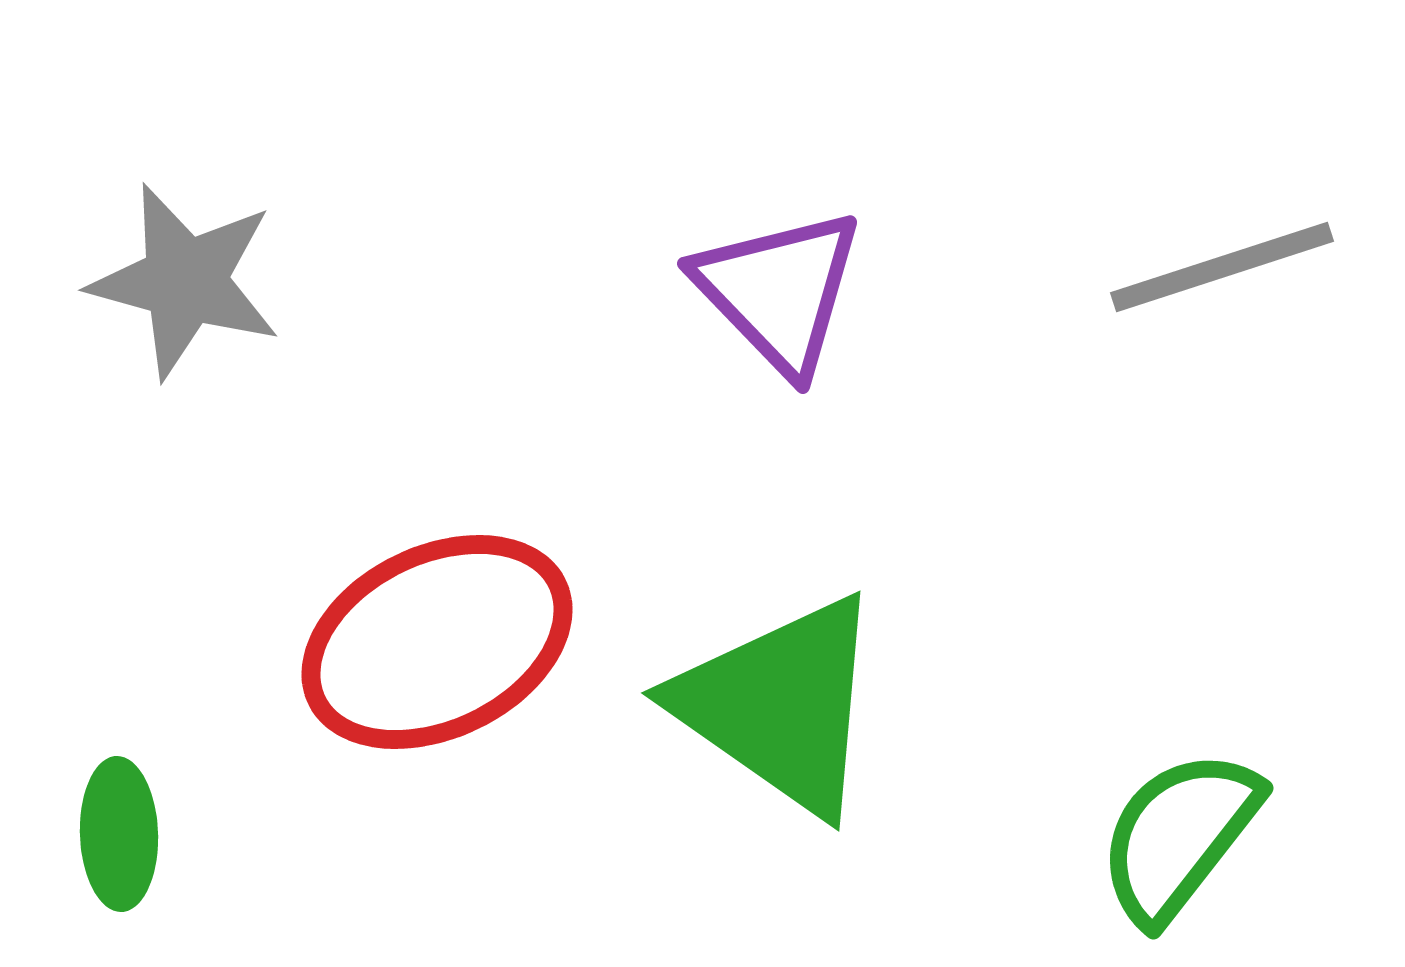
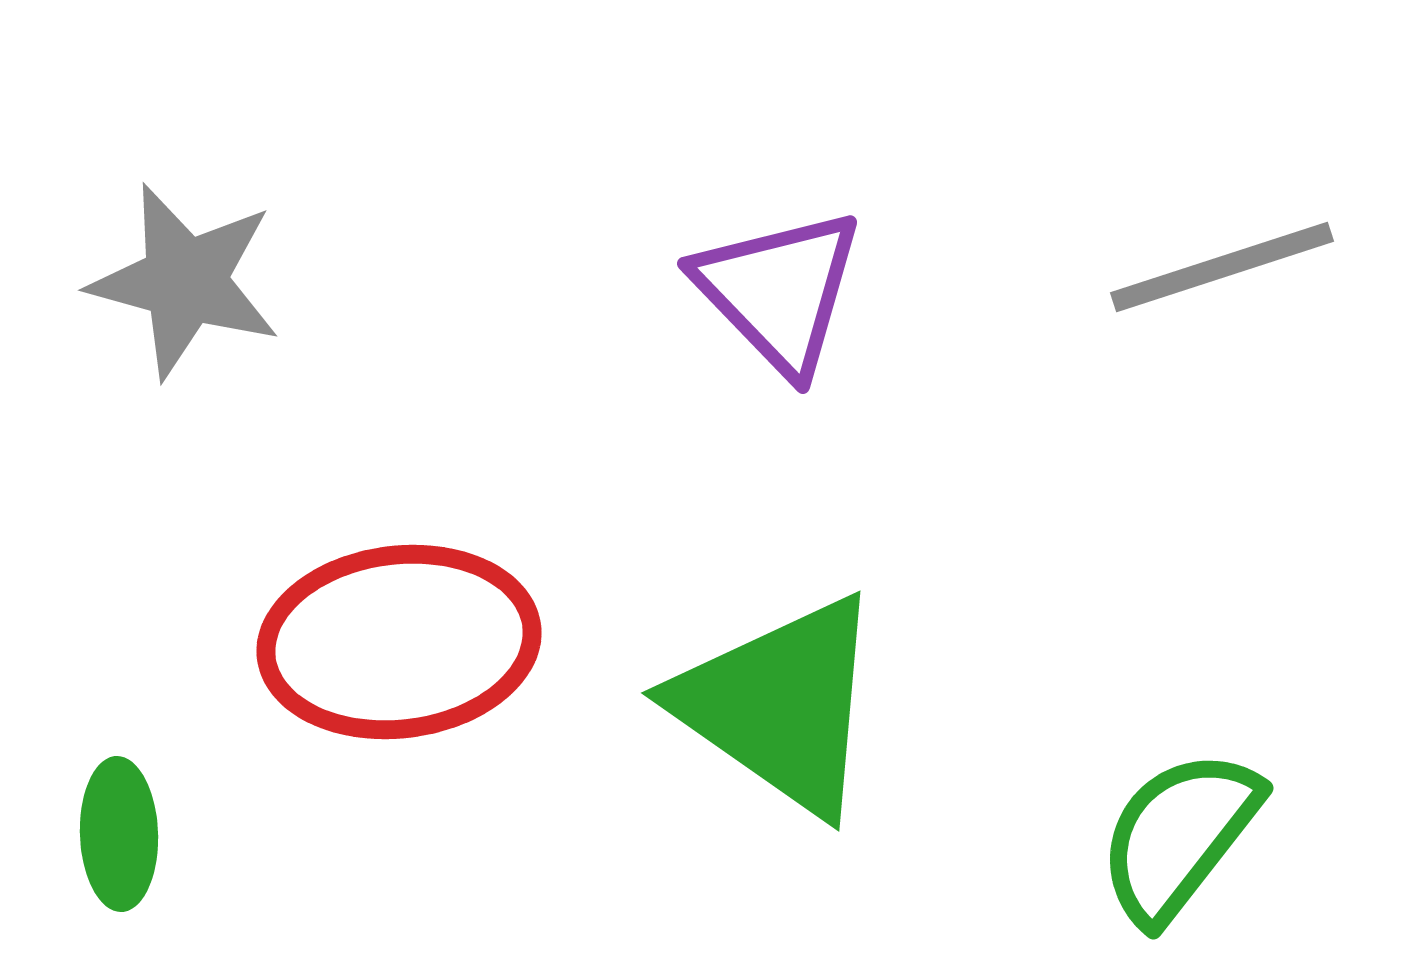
red ellipse: moved 38 px left; rotated 19 degrees clockwise
